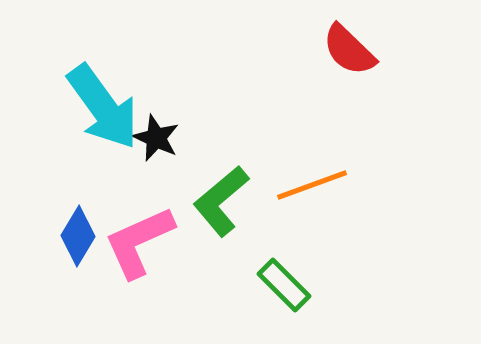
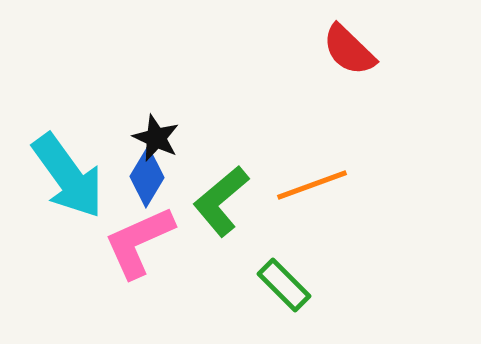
cyan arrow: moved 35 px left, 69 px down
blue diamond: moved 69 px right, 59 px up
